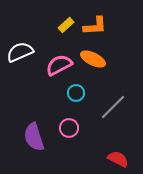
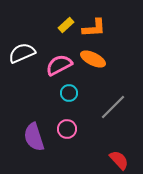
orange L-shape: moved 1 px left, 2 px down
white semicircle: moved 2 px right, 1 px down
cyan circle: moved 7 px left
pink circle: moved 2 px left, 1 px down
red semicircle: moved 1 px right, 1 px down; rotated 20 degrees clockwise
